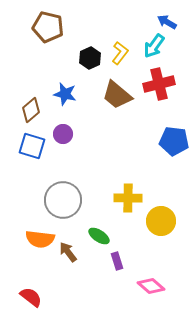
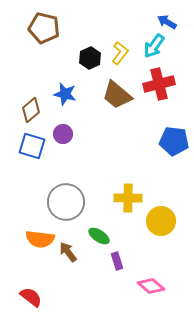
brown pentagon: moved 4 px left, 1 px down
gray circle: moved 3 px right, 2 px down
